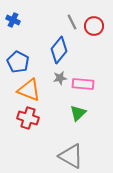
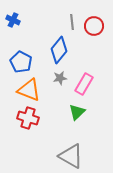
gray line: rotated 21 degrees clockwise
blue pentagon: moved 3 px right
pink rectangle: moved 1 px right; rotated 65 degrees counterclockwise
green triangle: moved 1 px left, 1 px up
